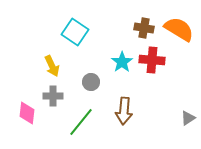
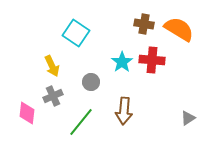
brown cross: moved 4 px up
cyan square: moved 1 px right, 1 px down
gray cross: rotated 24 degrees counterclockwise
